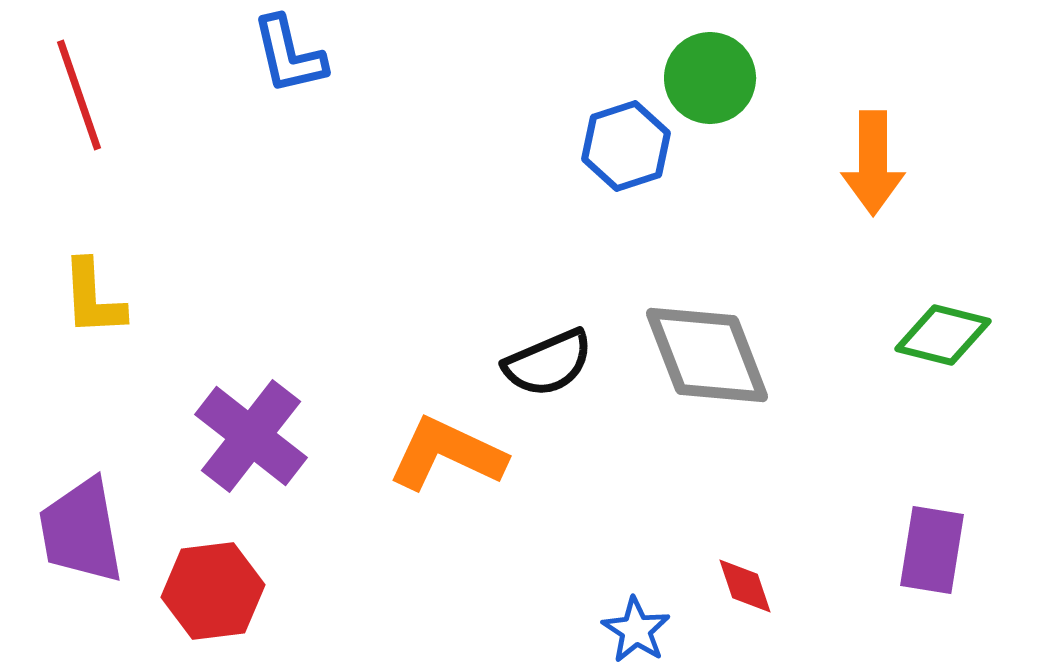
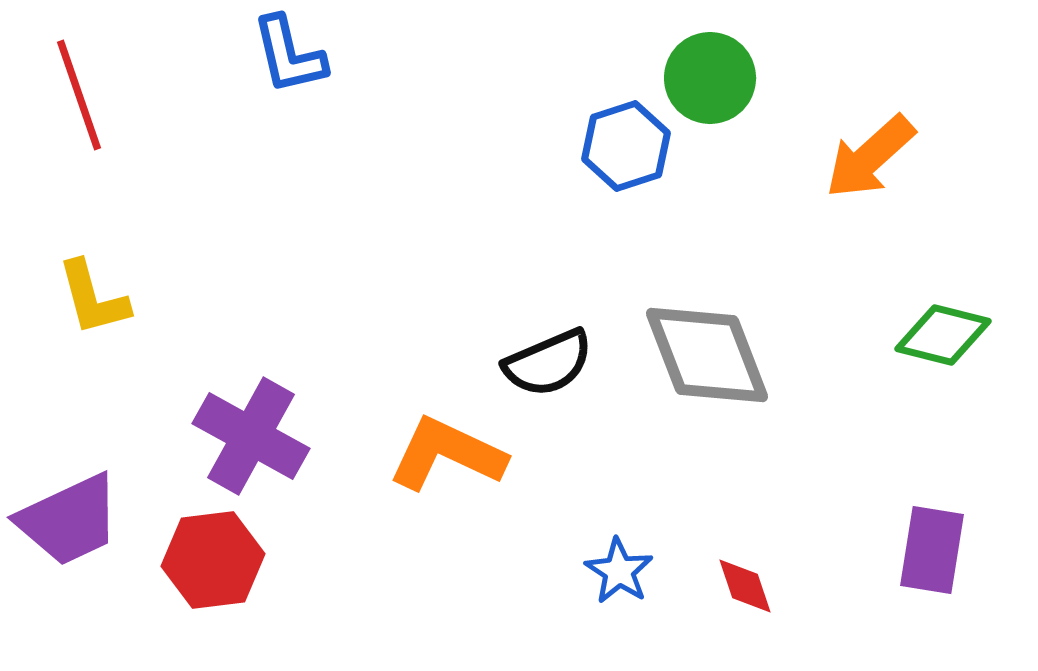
orange arrow: moved 3 px left, 6 px up; rotated 48 degrees clockwise
yellow L-shape: rotated 12 degrees counterclockwise
purple cross: rotated 9 degrees counterclockwise
purple trapezoid: moved 12 px left, 11 px up; rotated 105 degrees counterclockwise
red hexagon: moved 31 px up
blue star: moved 17 px left, 59 px up
